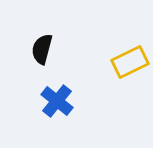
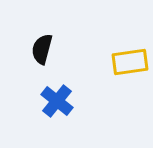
yellow rectangle: rotated 18 degrees clockwise
